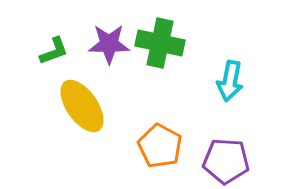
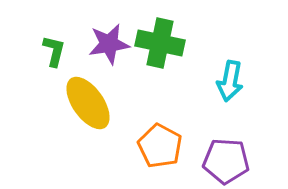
purple star: rotated 9 degrees counterclockwise
green L-shape: rotated 56 degrees counterclockwise
yellow ellipse: moved 6 px right, 3 px up
